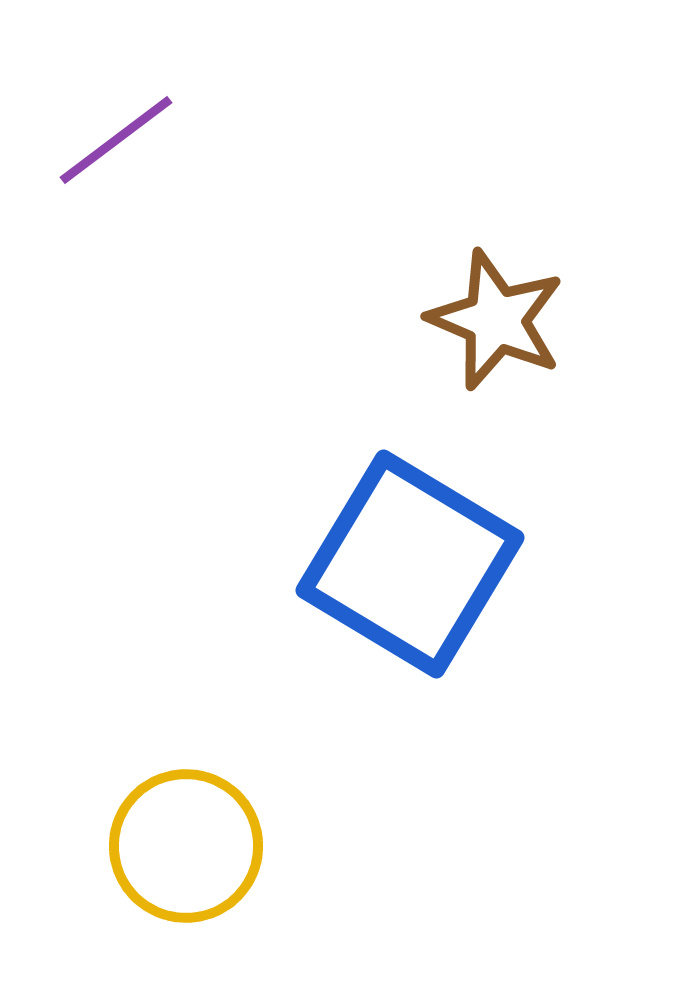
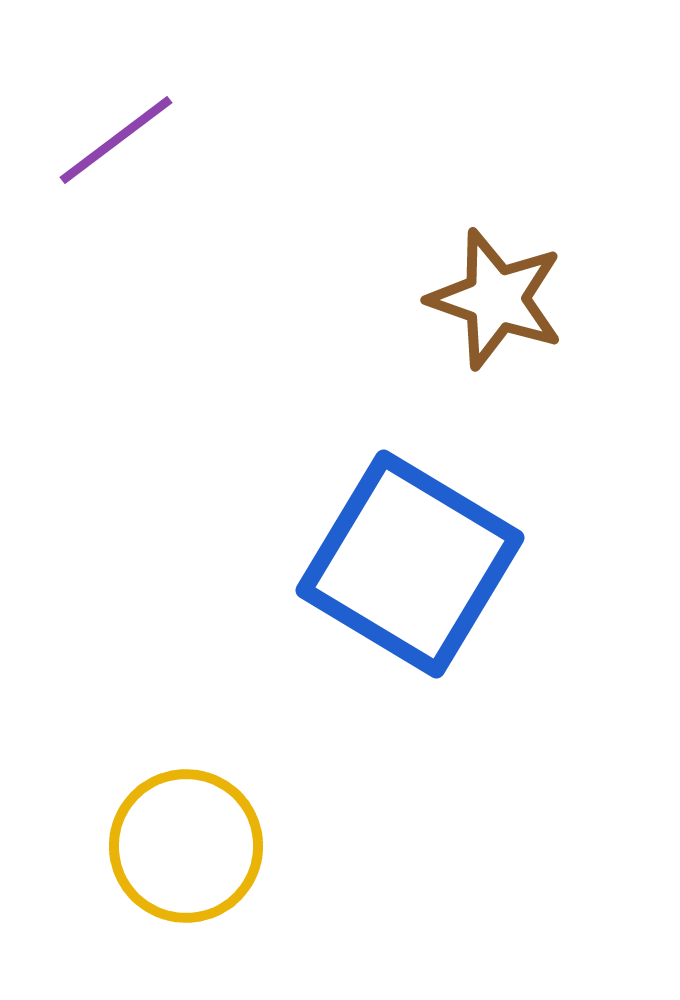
brown star: moved 21 px up; rotated 4 degrees counterclockwise
